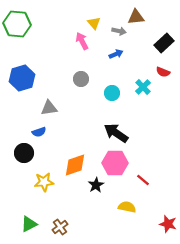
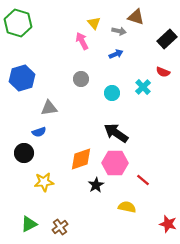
brown triangle: rotated 24 degrees clockwise
green hexagon: moved 1 px right, 1 px up; rotated 12 degrees clockwise
black rectangle: moved 3 px right, 4 px up
orange diamond: moved 6 px right, 6 px up
